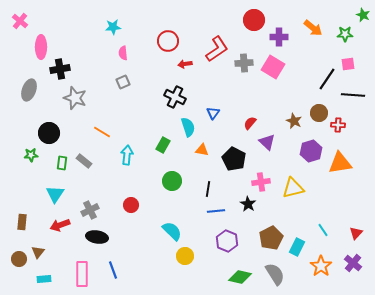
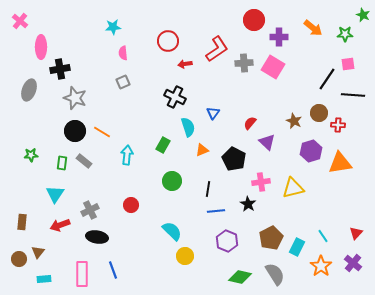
black circle at (49, 133): moved 26 px right, 2 px up
orange triangle at (202, 150): rotated 32 degrees counterclockwise
cyan line at (323, 230): moved 6 px down
